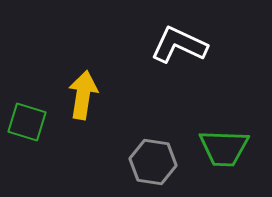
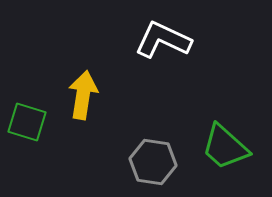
white L-shape: moved 16 px left, 5 px up
green trapezoid: moved 1 px right, 1 px up; rotated 40 degrees clockwise
